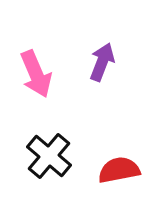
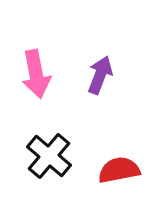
purple arrow: moved 2 px left, 13 px down
pink arrow: rotated 12 degrees clockwise
